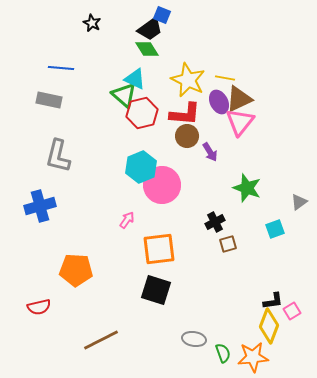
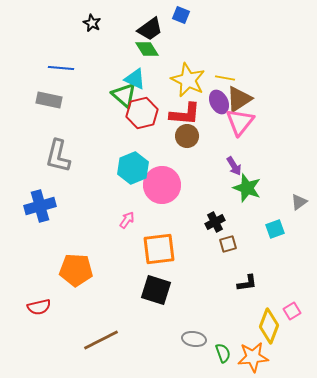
blue square: moved 19 px right
brown triangle: rotated 8 degrees counterclockwise
purple arrow: moved 24 px right, 14 px down
cyan hexagon: moved 8 px left, 1 px down
black L-shape: moved 26 px left, 18 px up
